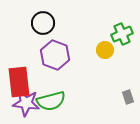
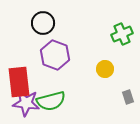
yellow circle: moved 19 px down
